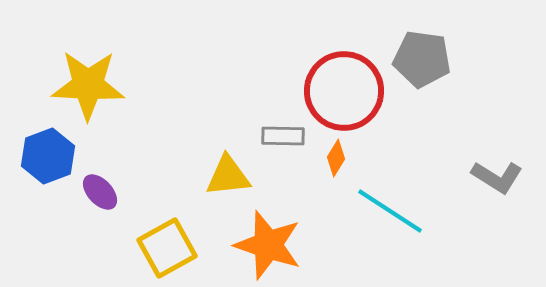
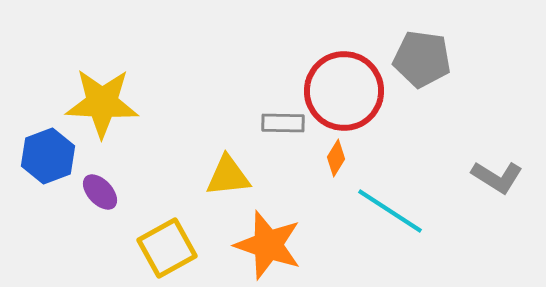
yellow star: moved 14 px right, 18 px down
gray rectangle: moved 13 px up
